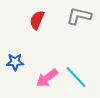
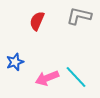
red semicircle: moved 1 px down
blue star: rotated 18 degrees counterclockwise
pink arrow: rotated 15 degrees clockwise
